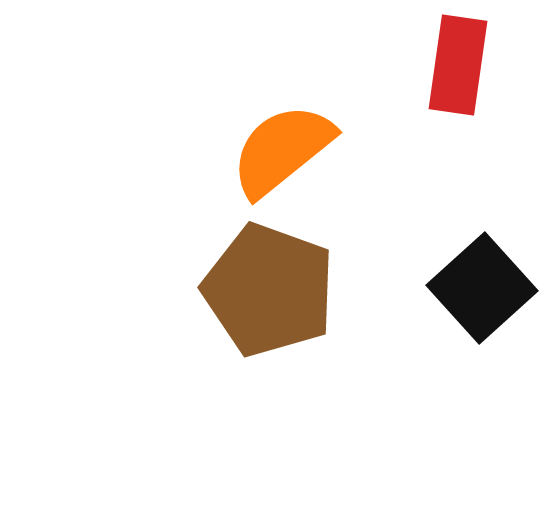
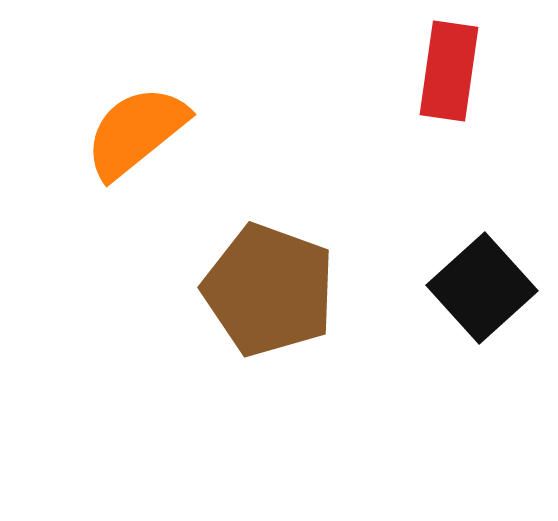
red rectangle: moved 9 px left, 6 px down
orange semicircle: moved 146 px left, 18 px up
